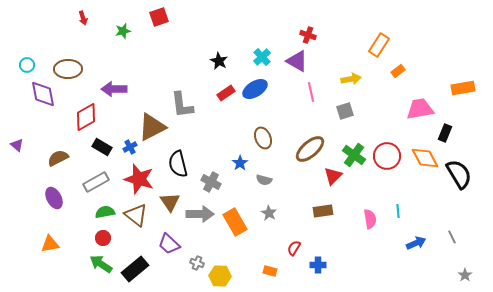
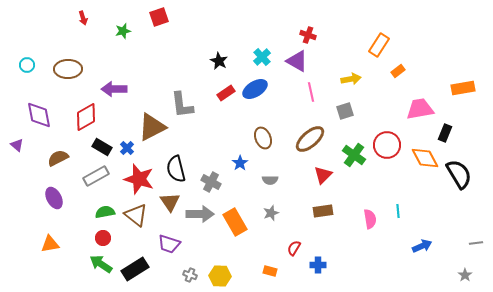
purple diamond at (43, 94): moved 4 px left, 21 px down
blue cross at (130, 147): moved 3 px left, 1 px down; rotated 16 degrees counterclockwise
brown ellipse at (310, 149): moved 10 px up
red circle at (387, 156): moved 11 px up
black semicircle at (178, 164): moved 2 px left, 5 px down
red triangle at (333, 176): moved 10 px left, 1 px up
gray semicircle at (264, 180): moved 6 px right; rotated 14 degrees counterclockwise
gray rectangle at (96, 182): moved 6 px up
gray star at (269, 213): moved 2 px right; rotated 21 degrees clockwise
gray line at (452, 237): moved 24 px right, 6 px down; rotated 72 degrees counterclockwise
blue arrow at (416, 243): moved 6 px right, 3 px down
purple trapezoid at (169, 244): rotated 25 degrees counterclockwise
gray cross at (197, 263): moved 7 px left, 12 px down
black rectangle at (135, 269): rotated 8 degrees clockwise
